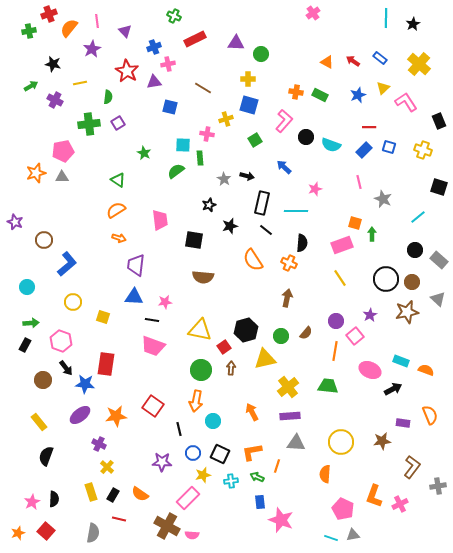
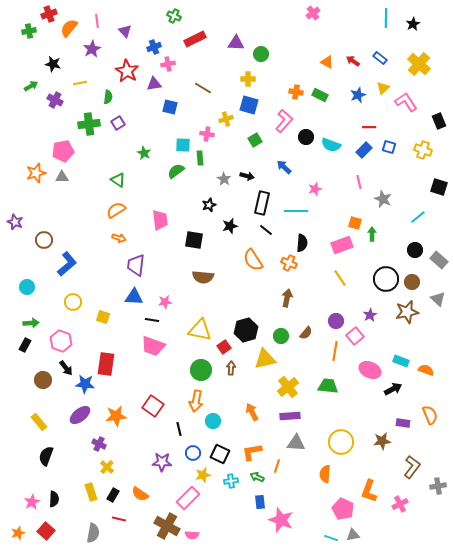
purple triangle at (154, 82): moved 2 px down
orange L-shape at (374, 496): moved 5 px left, 5 px up
